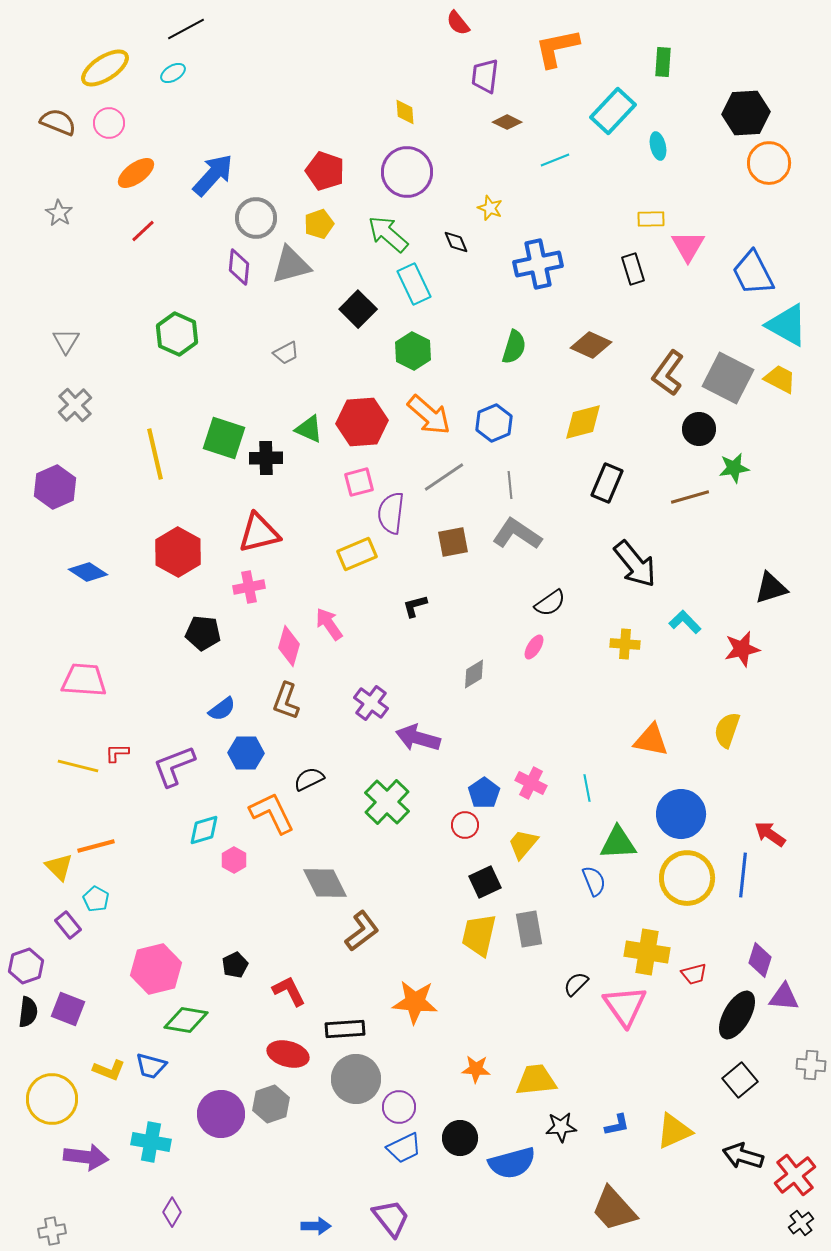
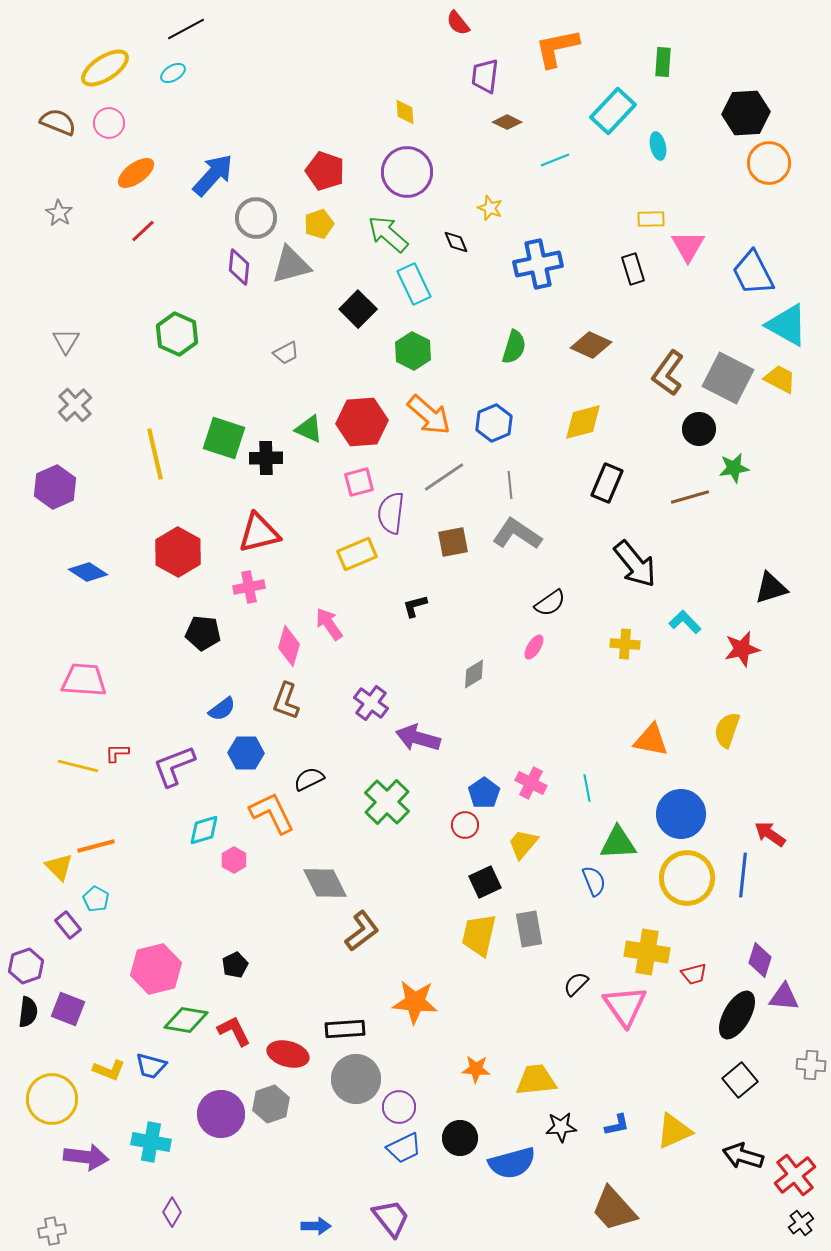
red L-shape at (289, 991): moved 55 px left, 40 px down
